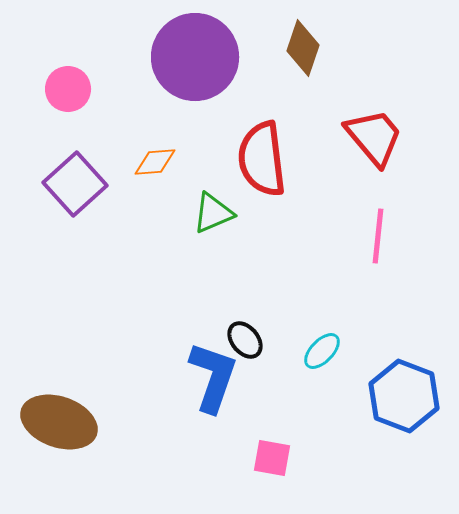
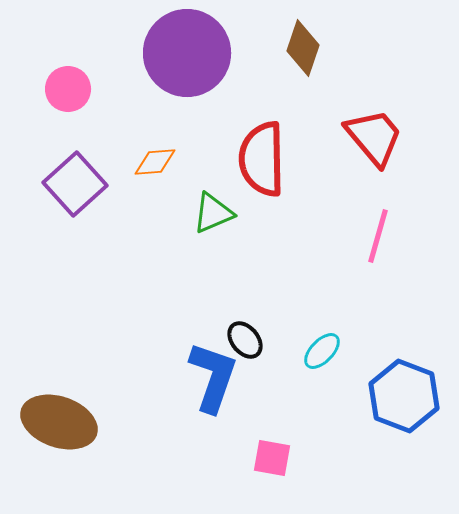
purple circle: moved 8 px left, 4 px up
red semicircle: rotated 6 degrees clockwise
pink line: rotated 10 degrees clockwise
